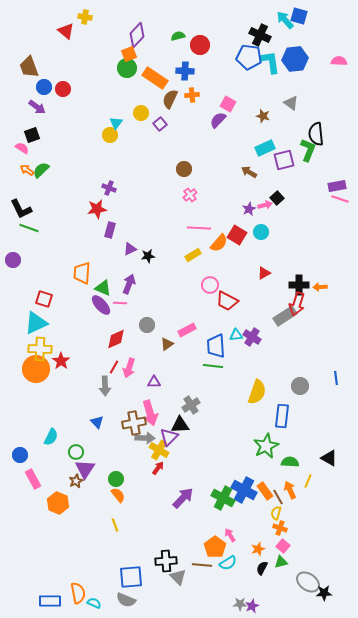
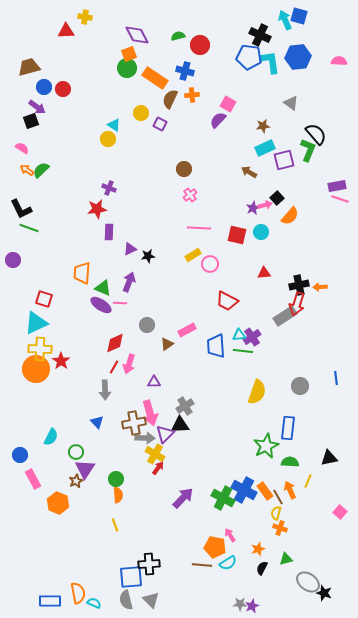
cyan arrow at (285, 20): rotated 18 degrees clockwise
red triangle at (66, 31): rotated 42 degrees counterclockwise
purple diamond at (137, 35): rotated 70 degrees counterclockwise
blue hexagon at (295, 59): moved 3 px right, 2 px up
brown trapezoid at (29, 67): rotated 95 degrees clockwise
blue cross at (185, 71): rotated 12 degrees clockwise
brown star at (263, 116): moved 10 px down; rotated 24 degrees counterclockwise
cyan triangle at (116, 123): moved 2 px left, 2 px down; rotated 32 degrees counterclockwise
purple square at (160, 124): rotated 24 degrees counterclockwise
black semicircle at (316, 134): rotated 145 degrees clockwise
black square at (32, 135): moved 1 px left, 14 px up
yellow circle at (110, 135): moved 2 px left, 4 px down
purple star at (249, 209): moved 4 px right, 1 px up
purple rectangle at (110, 230): moved 1 px left, 2 px down; rotated 14 degrees counterclockwise
red square at (237, 235): rotated 18 degrees counterclockwise
orange semicircle at (219, 243): moved 71 px right, 27 px up
red triangle at (264, 273): rotated 24 degrees clockwise
purple arrow at (129, 284): moved 2 px up
pink circle at (210, 285): moved 21 px up
black cross at (299, 285): rotated 12 degrees counterclockwise
purple ellipse at (101, 305): rotated 15 degrees counterclockwise
cyan triangle at (236, 335): moved 3 px right
purple cross at (252, 337): rotated 24 degrees clockwise
red diamond at (116, 339): moved 1 px left, 4 px down
green line at (213, 366): moved 30 px right, 15 px up
pink arrow at (129, 368): moved 4 px up
gray arrow at (105, 386): moved 4 px down
gray cross at (191, 405): moved 6 px left, 1 px down
blue rectangle at (282, 416): moved 6 px right, 12 px down
purple triangle at (169, 437): moved 4 px left, 3 px up
yellow cross at (159, 450): moved 4 px left, 4 px down
black triangle at (329, 458): rotated 42 degrees counterclockwise
orange semicircle at (118, 495): rotated 35 degrees clockwise
pink square at (283, 546): moved 57 px right, 34 px up
orange pentagon at (215, 547): rotated 25 degrees counterclockwise
black cross at (166, 561): moved 17 px left, 3 px down
green triangle at (281, 562): moved 5 px right, 3 px up
gray triangle at (178, 577): moved 27 px left, 23 px down
black star at (324, 593): rotated 21 degrees clockwise
gray semicircle at (126, 600): rotated 54 degrees clockwise
